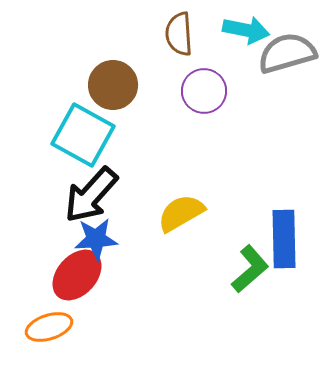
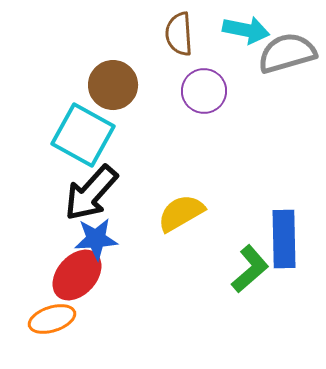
black arrow: moved 2 px up
orange ellipse: moved 3 px right, 8 px up
